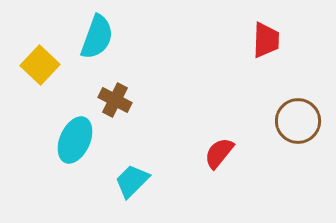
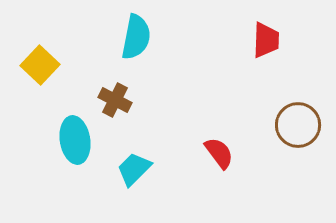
cyan semicircle: moved 39 px right; rotated 9 degrees counterclockwise
brown circle: moved 4 px down
cyan ellipse: rotated 33 degrees counterclockwise
red semicircle: rotated 104 degrees clockwise
cyan trapezoid: moved 2 px right, 12 px up
